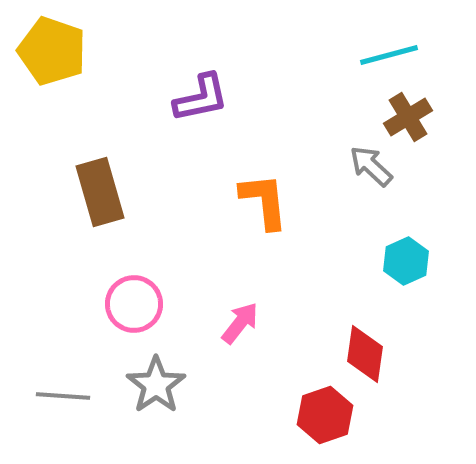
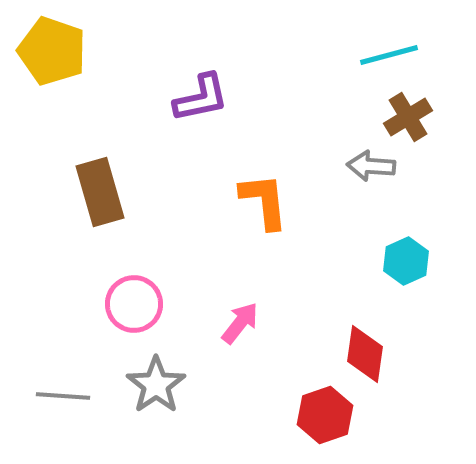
gray arrow: rotated 39 degrees counterclockwise
